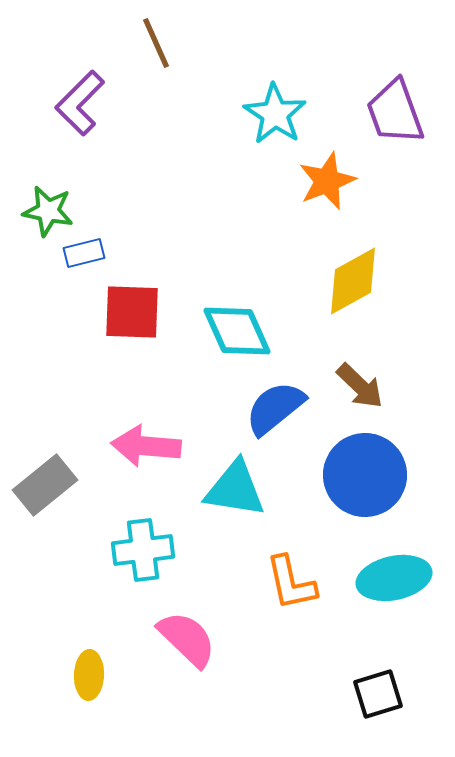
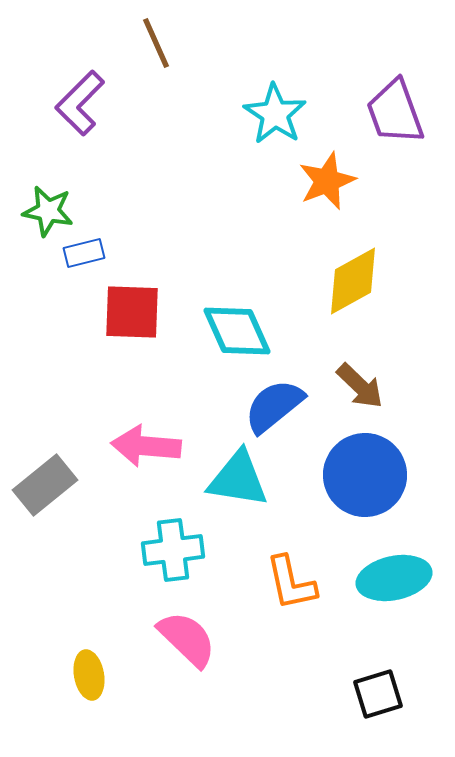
blue semicircle: moved 1 px left, 2 px up
cyan triangle: moved 3 px right, 10 px up
cyan cross: moved 30 px right
yellow ellipse: rotated 12 degrees counterclockwise
